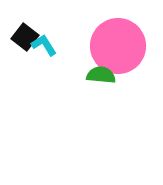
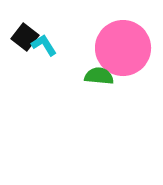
pink circle: moved 5 px right, 2 px down
green semicircle: moved 2 px left, 1 px down
